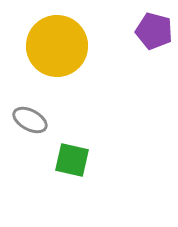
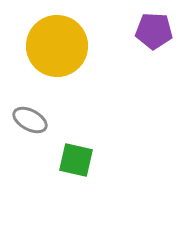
purple pentagon: rotated 12 degrees counterclockwise
green square: moved 4 px right
